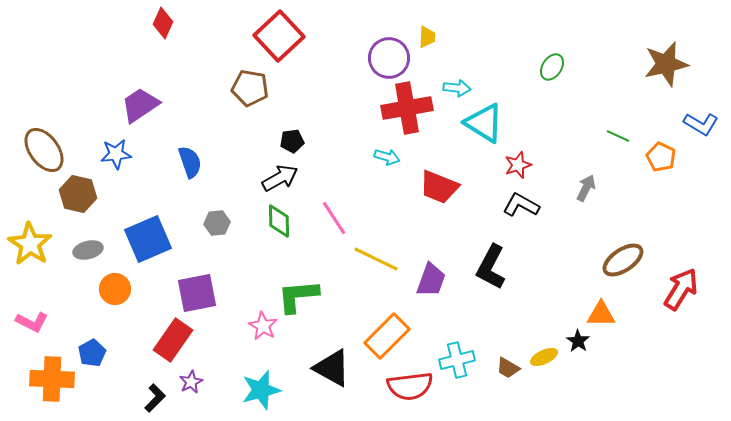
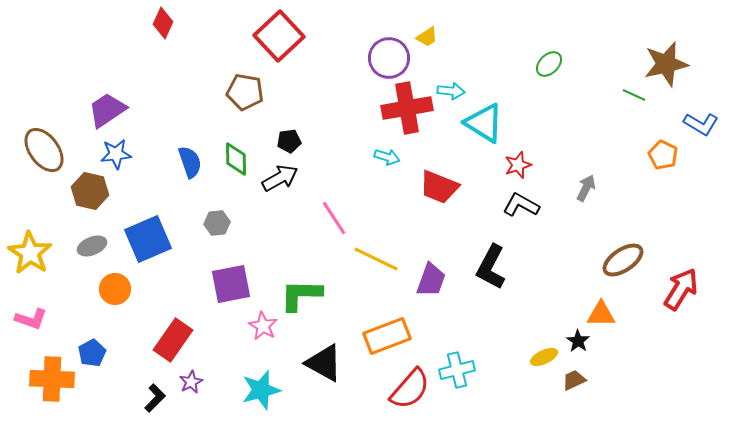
yellow trapezoid at (427, 37): rotated 55 degrees clockwise
green ellipse at (552, 67): moved 3 px left, 3 px up; rotated 12 degrees clockwise
brown pentagon at (250, 88): moved 5 px left, 4 px down
cyan arrow at (457, 88): moved 6 px left, 3 px down
purple trapezoid at (140, 105): moved 33 px left, 5 px down
green line at (618, 136): moved 16 px right, 41 px up
black pentagon at (292, 141): moved 3 px left
orange pentagon at (661, 157): moved 2 px right, 2 px up
brown hexagon at (78, 194): moved 12 px right, 3 px up
green diamond at (279, 221): moved 43 px left, 62 px up
yellow star at (30, 244): moved 9 px down
gray ellipse at (88, 250): moved 4 px right, 4 px up; rotated 8 degrees counterclockwise
purple square at (197, 293): moved 34 px right, 9 px up
green L-shape at (298, 296): moved 3 px right, 1 px up; rotated 6 degrees clockwise
pink L-shape at (32, 322): moved 1 px left, 3 px up; rotated 8 degrees counterclockwise
orange rectangle at (387, 336): rotated 24 degrees clockwise
cyan cross at (457, 360): moved 10 px down
black triangle at (332, 368): moved 8 px left, 5 px up
brown trapezoid at (508, 368): moved 66 px right, 12 px down; rotated 125 degrees clockwise
red semicircle at (410, 386): moved 3 px down; rotated 42 degrees counterclockwise
